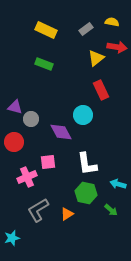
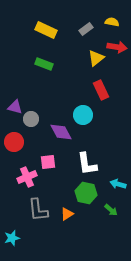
gray L-shape: rotated 65 degrees counterclockwise
